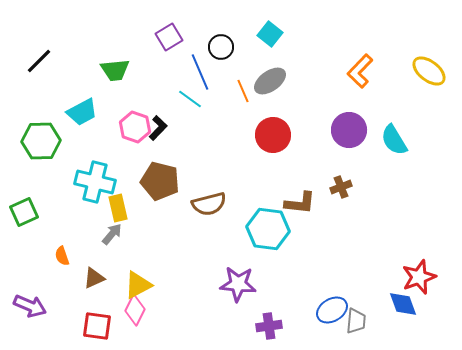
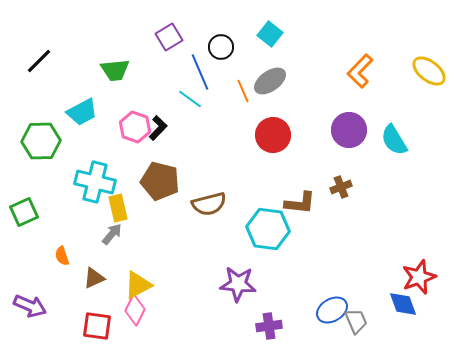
gray trapezoid: rotated 28 degrees counterclockwise
